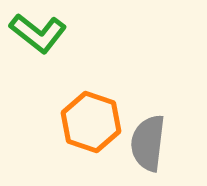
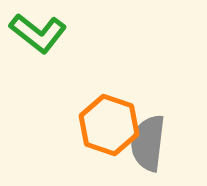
orange hexagon: moved 18 px right, 3 px down
